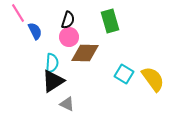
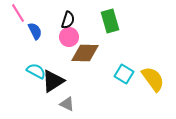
cyan semicircle: moved 16 px left, 8 px down; rotated 66 degrees counterclockwise
